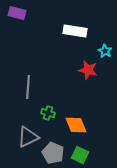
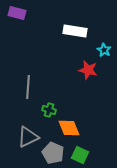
cyan star: moved 1 px left, 1 px up
green cross: moved 1 px right, 3 px up
orange diamond: moved 7 px left, 3 px down
